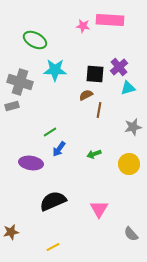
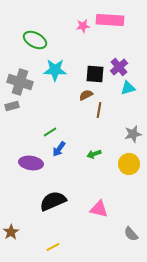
pink star: rotated 16 degrees counterclockwise
gray star: moved 7 px down
pink triangle: rotated 48 degrees counterclockwise
brown star: rotated 21 degrees counterclockwise
